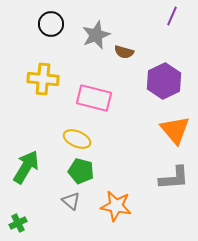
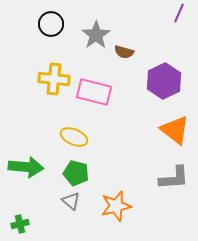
purple line: moved 7 px right, 3 px up
gray star: rotated 12 degrees counterclockwise
yellow cross: moved 11 px right
pink rectangle: moved 6 px up
orange triangle: rotated 12 degrees counterclockwise
yellow ellipse: moved 3 px left, 2 px up
green arrow: rotated 64 degrees clockwise
green pentagon: moved 5 px left, 2 px down
orange star: rotated 24 degrees counterclockwise
green cross: moved 2 px right, 1 px down; rotated 12 degrees clockwise
